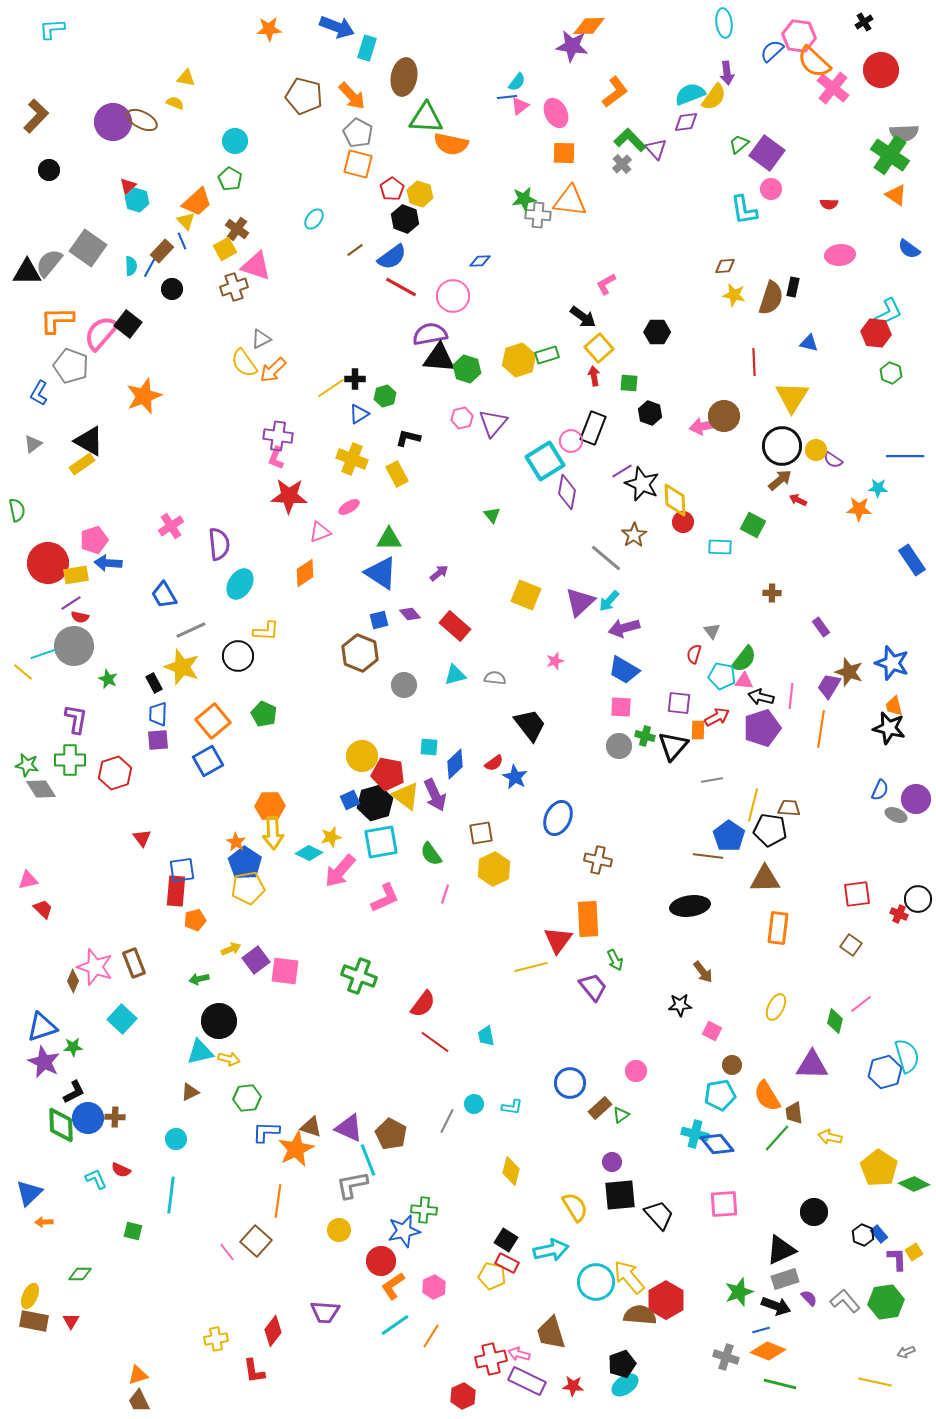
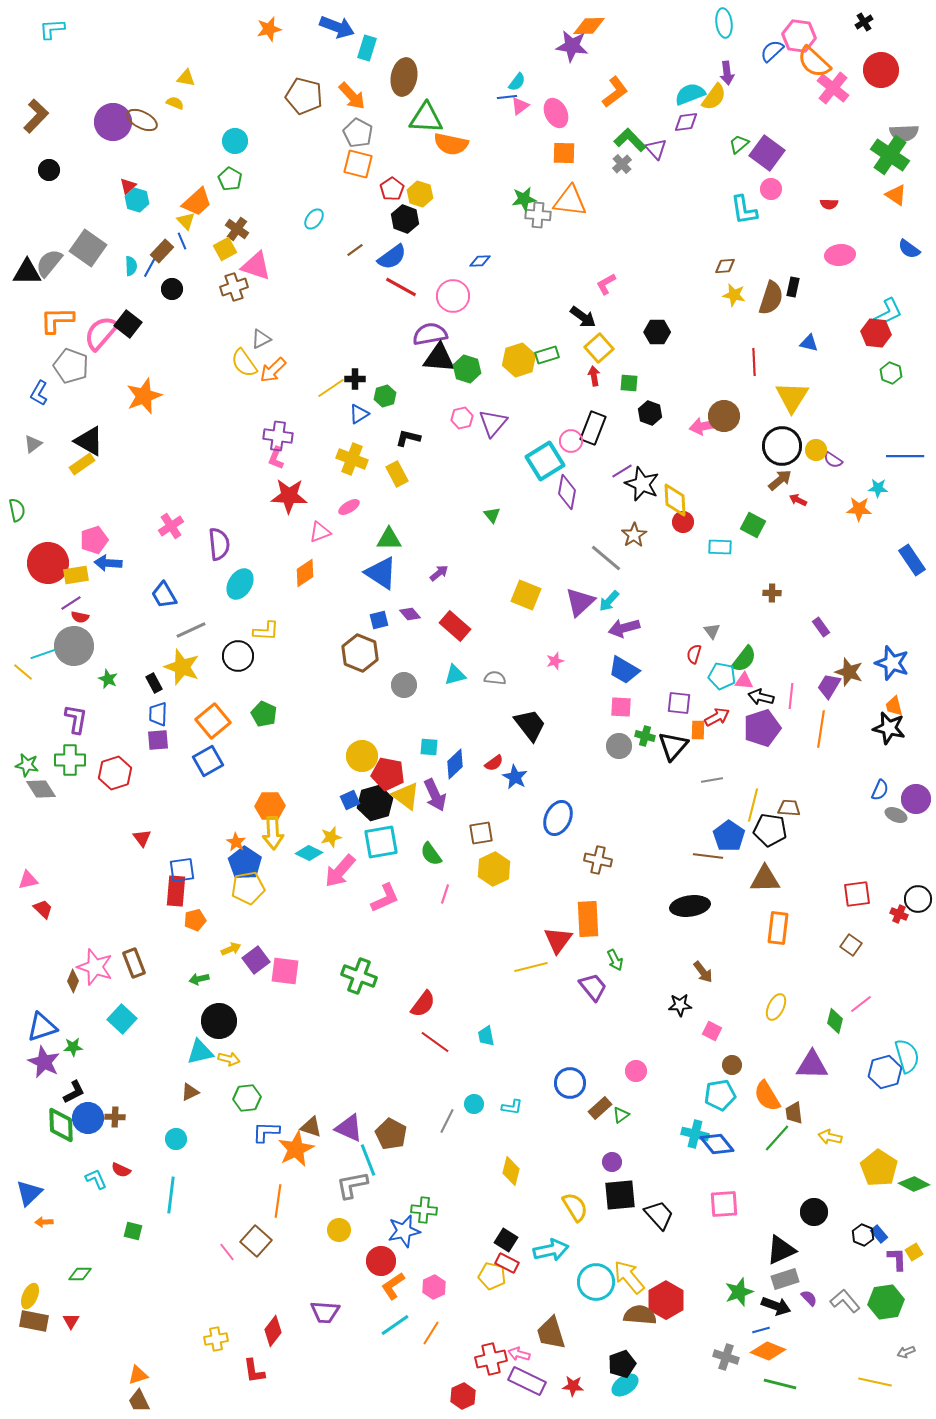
orange star at (269, 29): rotated 10 degrees counterclockwise
orange line at (431, 1336): moved 3 px up
